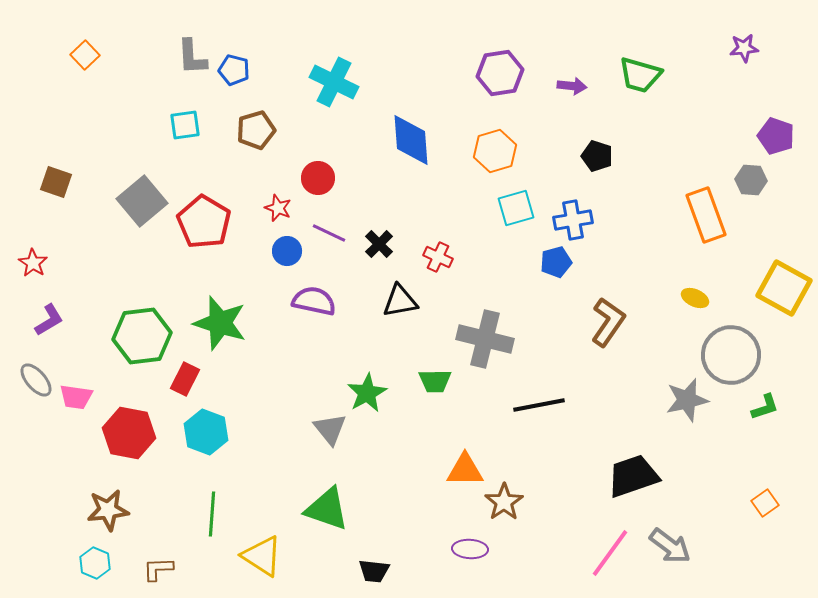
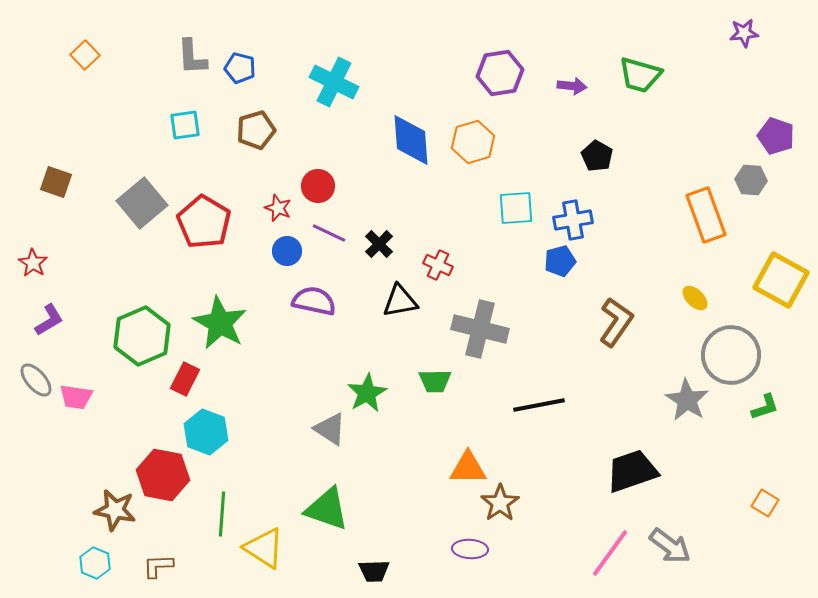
purple star at (744, 48): moved 15 px up
blue pentagon at (234, 70): moved 6 px right, 2 px up
orange hexagon at (495, 151): moved 22 px left, 9 px up
black pentagon at (597, 156): rotated 12 degrees clockwise
red circle at (318, 178): moved 8 px down
gray square at (142, 201): moved 2 px down
cyan square at (516, 208): rotated 12 degrees clockwise
red cross at (438, 257): moved 8 px down
blue pentagon at (556, 262): moved 4 px right, 1 px up
yellow square at (784, 288): moved 3 px left, 8 px up
yellow ellipse at (695, 298): rotated 20 degrees clockwise
brown L-shape at (608, 322): moved 8 px right
green star at (220, 323): rotated 12 degrees clockwise
green hexagon at (142, 336): rotated 16 degrees counterclockwise
gray cross at (485, 339): moved 5 px left, 10 px up
gray star at (687, 400): rotated 27 degrees counterclockwise
gray triangle at (330, 429): rotated 18 degrees counterclockwise
red hexagon at (129, 433): moved 34 px right, 42 px down
orange triangle at (465, 470): moved 3 px right, 2 px up
black trapezoid at (633, 476): moved 1 px left, 5 px up
brown star at (504, 502): moved 4 px left, 1 px down
orange square at (765, 503): rotated 24 degrees counterclockwise
brown star at (108, 510): moved 7 px right; rotated 18 degrees clockwise
green line at (212, 514): moved 10 px right
yellow triangle at (262, 556): moved 2 px right, 8 px up
brown L-shape at (158, 569): moved 3 px up
black trapezoid at (374, 571): rotated 8 degrees counterclockwise
